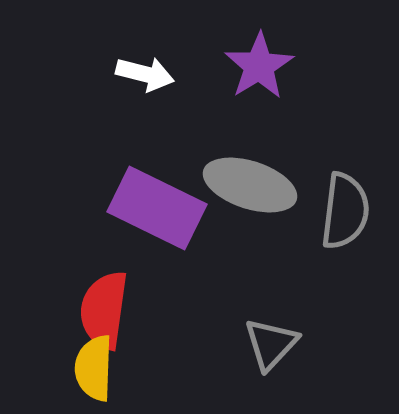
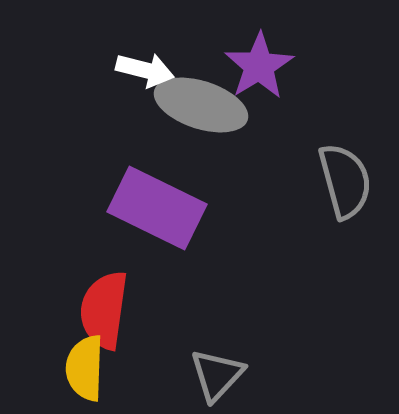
white arrow: moved 4 px up
gray ellipse: moved 49 px left, 80 px up
gray semicircle: moved 30 px up; rotated 22 degrees counterclockwise
gray triangle: moved 54 px left, 31 px down
yellow semicircle: moved 9 px left
